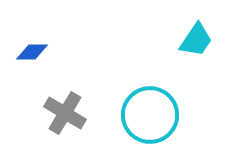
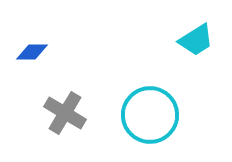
cyan trapezoid: rotated 24 degrees clockwise
